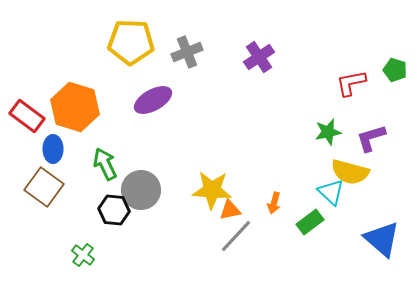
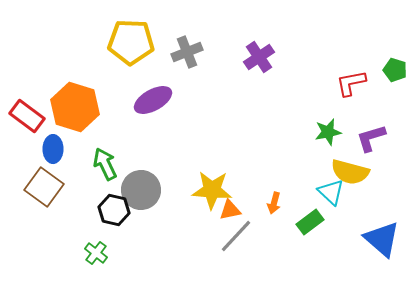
black hexagon: rotated 8 degrees clockwise
green cross: moved 13 px right, 2 px up
